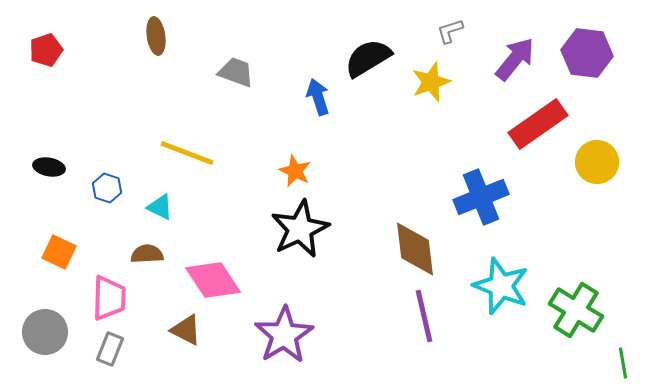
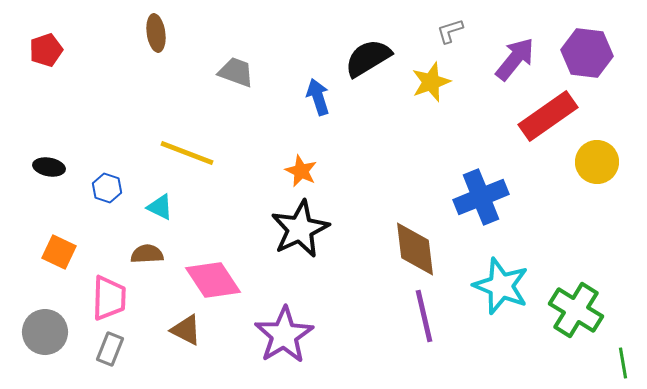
brown ellipse: moved 3 px up
red rectangle: moved 10 px right, 8 px up
orange star: moved 6 px right
